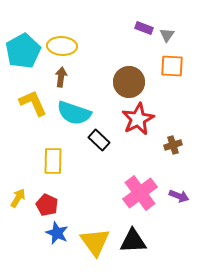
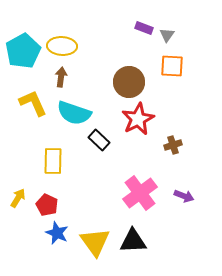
purple arrow: moved 5 px right
